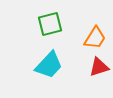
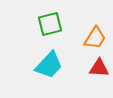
red triangle: moved 1 px down; rotated 20 degrees clockwise
